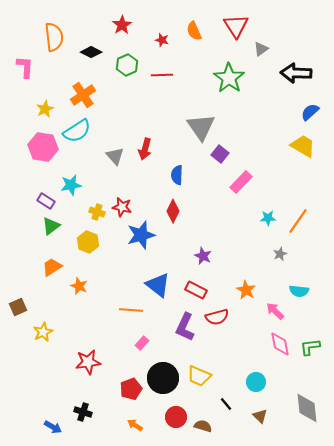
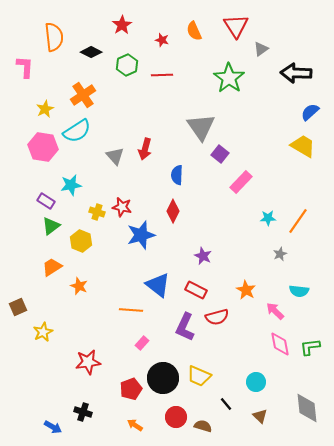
yellow hexagon at (88, 242): moved 7 px left, 1 px up
